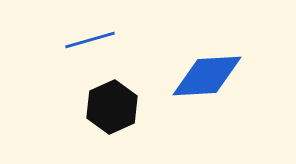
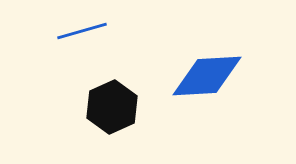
blue line: moved 8 px left, 9 px up
